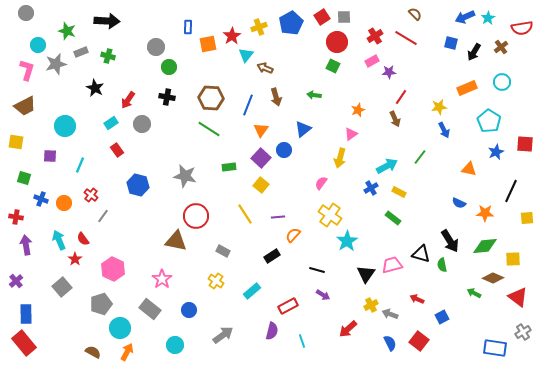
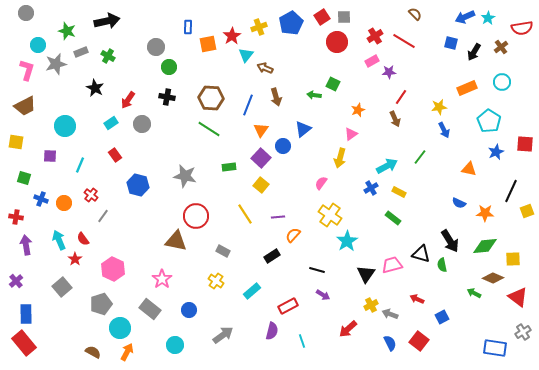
black arrow at (107, 21): rotated 15 degrees counterclockwise
red line at (406, 38): moved 2 px left, 3 px down
green cross at (108, 56): rotated 16 degrees clockwise
green square at (333, 66): moved 18 px down
red rectangle at (117, 150): moved 2 px left, 5 px down
blue circle at (284, 150): moved 1 px left, 4 px up
yellow square at (527, 218): moved 7 px up; rotated 16 degrees counterclockwise
